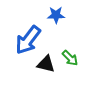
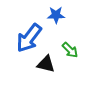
blue arrow: moved 1 px right, 2 px up
green arrow: moved 8 px up
